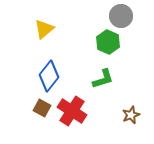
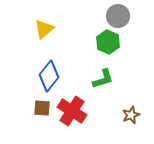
gray circle: moved 3 px left
brown square: rotated 24 degrees counterclockwise
